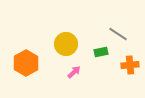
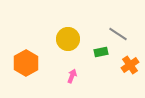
yellow circle: moved 2 px right, 5 px up
orange cross: rotated 30 degrees counterclockwise
pink arrow: moved 2 px left, 4 px down; rotated 24 degrees counterclockwise
